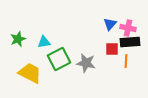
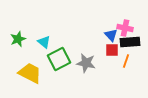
blue triangle: moved 1 px right, 11 px down; rotated 24 degrees counterclockwise
pink cross: moved 3 px left
cyan triangle: rotated 48 degrees clockwise
red square: moved 1 px down
orange line: rotated 16 degrees clockwise
